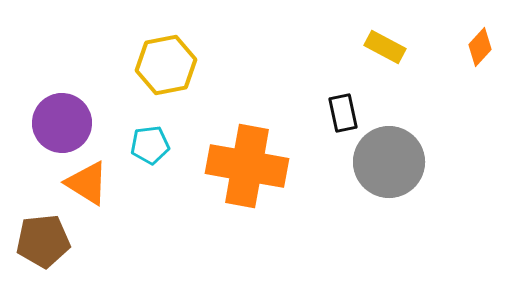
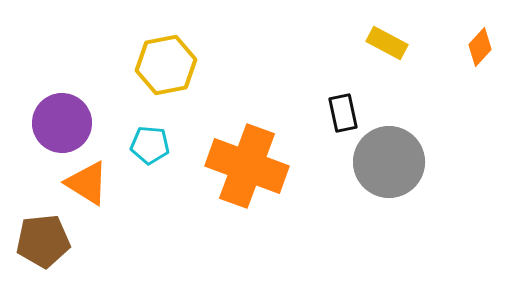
yellow rectangle: moved 2 px right, 4 px up
cyan pentagon: rotated 12 degrees clockwise
orange cross: rotated 10 degrees clockwise
